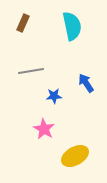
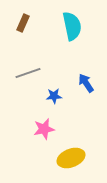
gray line: moved 3 px left, 2 px down; rotated 10 degrees counterclockwise
pink star: rotated 30 degrees clockwise
yellow ellipse: moved 4 px left, 2 px down; rotated 8 degrees clockwise
